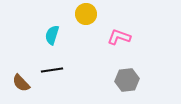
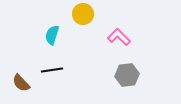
yellow circle: moved 3 px left
pink L-shape: rotated 25 degrees clockwise
gray hexagon: moved 5 px up
